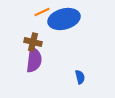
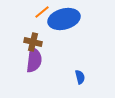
orange line: rotated 14 degrees counterclockwise
